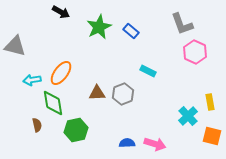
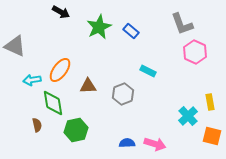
gray triangle: rotated 10 degrees clockwise
orange ellipse: moved 1 px left, 3 px up
brown triangle: moved 9 px left, 7 px up
